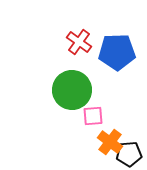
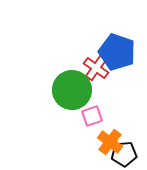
red cross: moved 17 px right, 26 px down
blue pentagon: rotated 21 degrees clockwise
pink square: moved 1 px left; rotated 15 degrees counterclockwise
black pentagon: moved 5 px left
